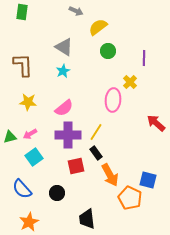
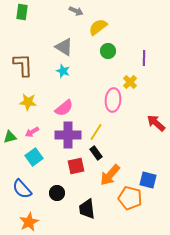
cyan star: rotated 24 degrees counterclockwise
pink arrow: moved 2 px right, 2 px up
orange arrow: rotated 70 degrees clockwise
orange pentagon: rotated 10 degrees counterclockwise
black trapezoid: moved 10 px up
